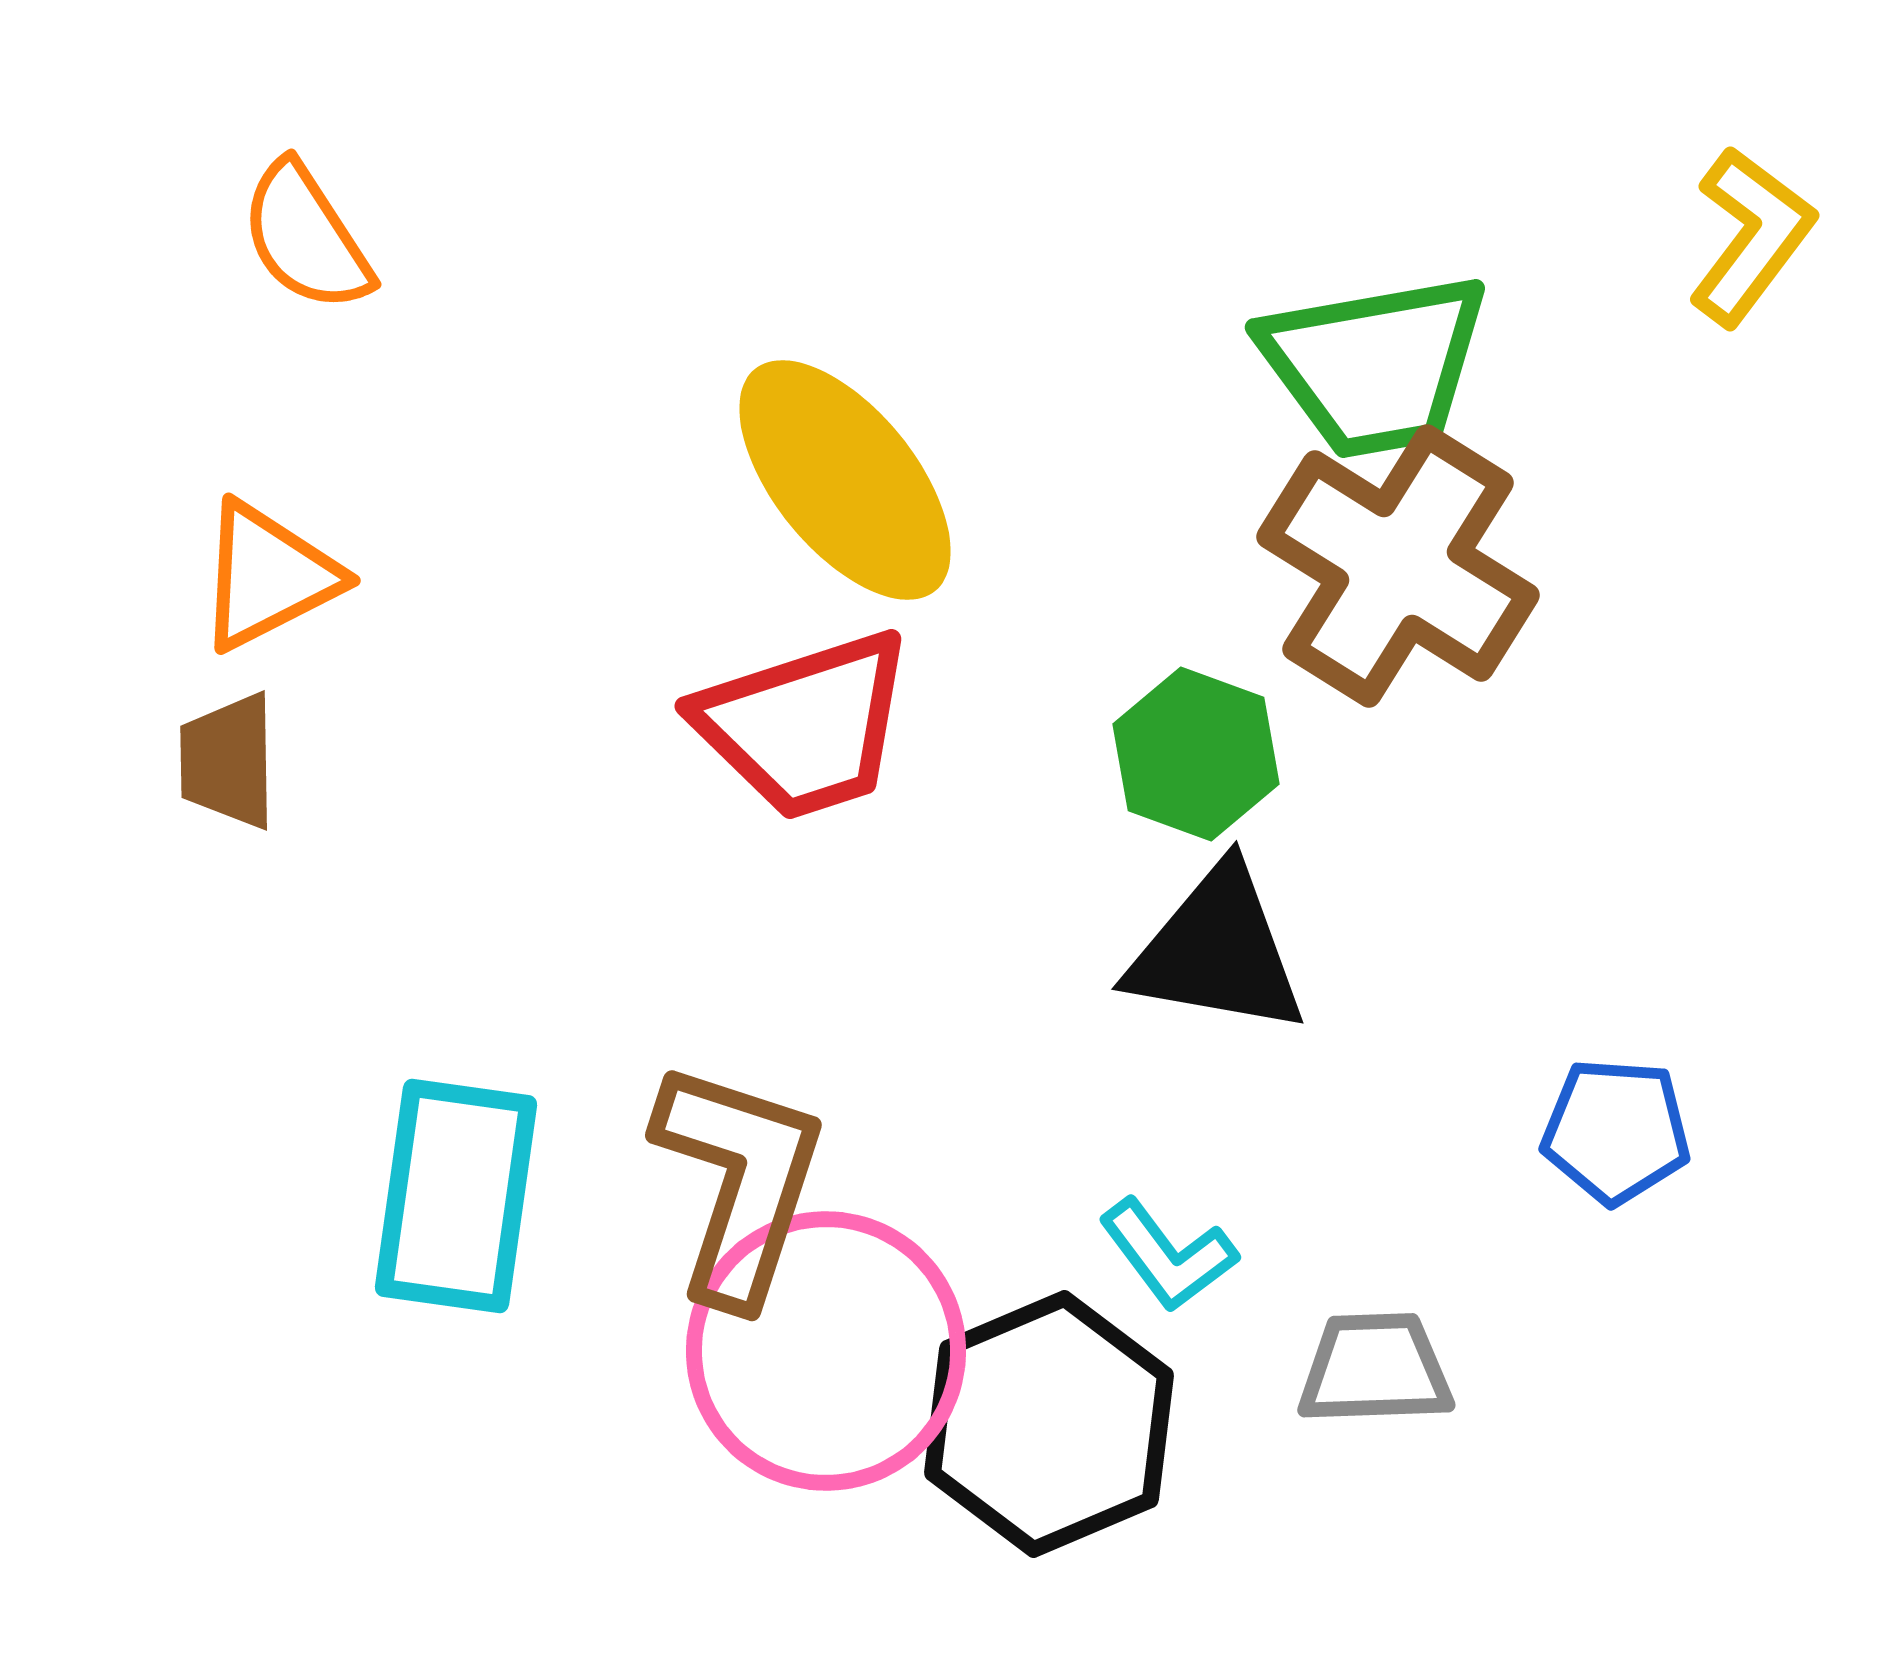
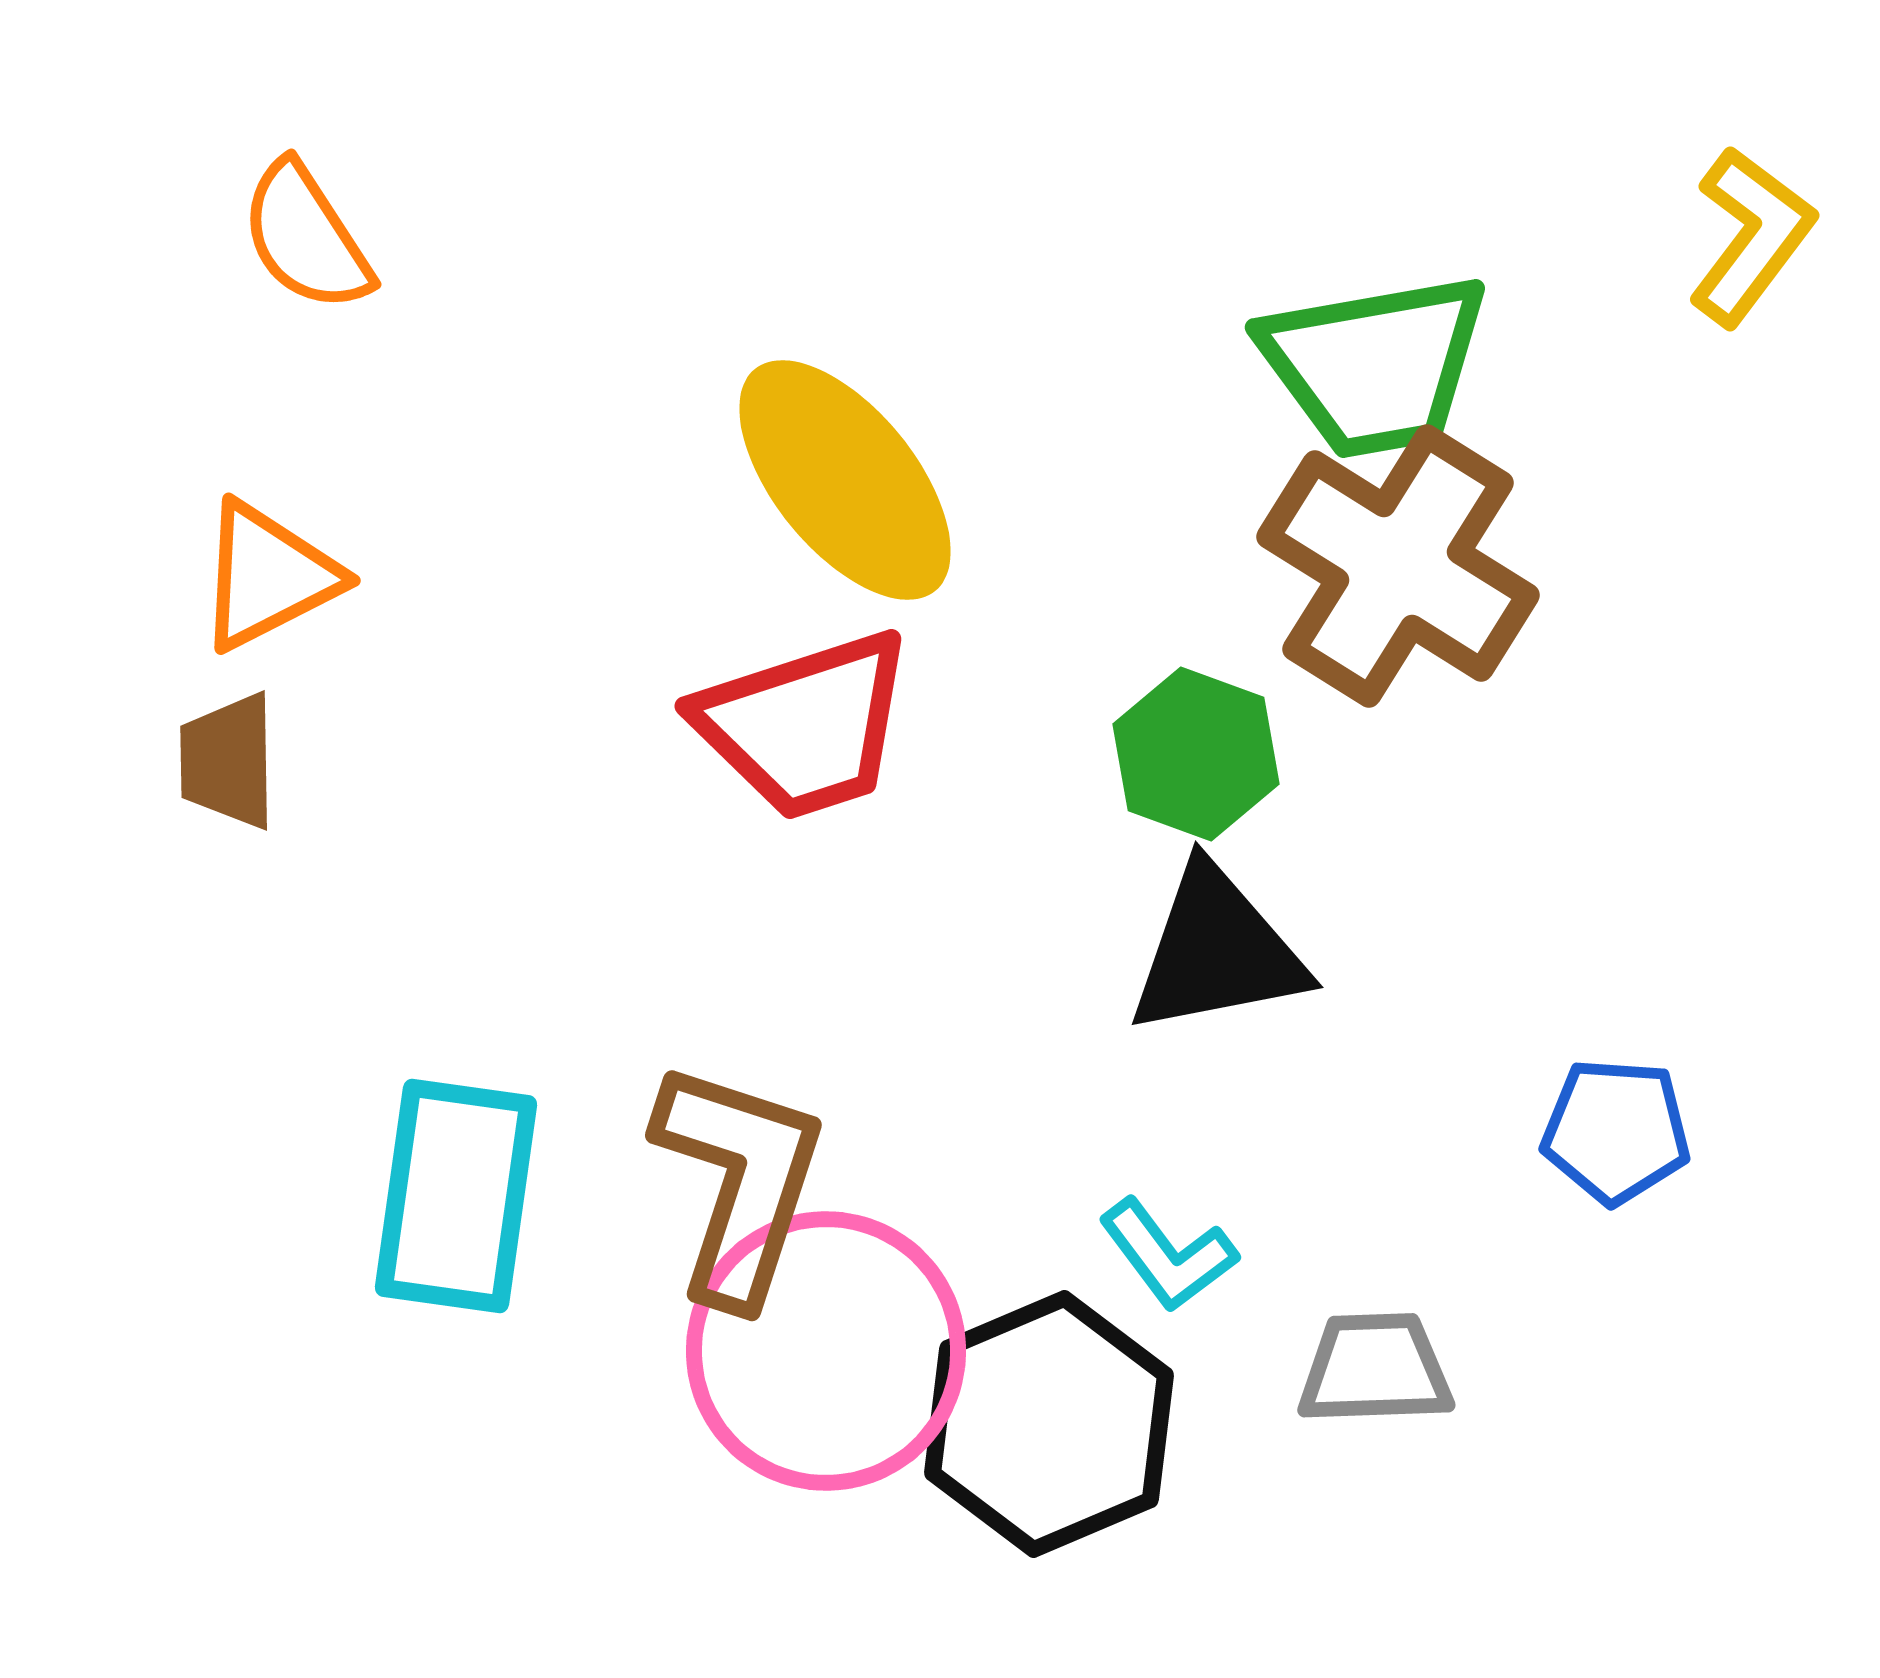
black triangle: rotated 21 degrees counterclockwise
